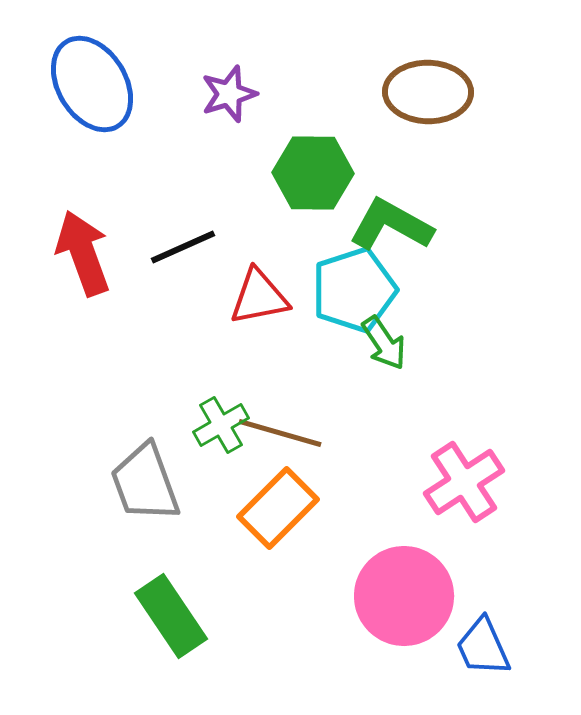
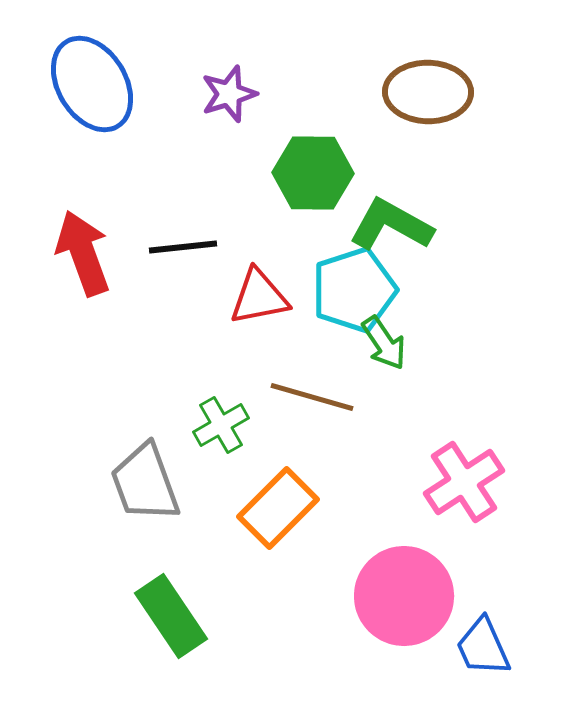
black line: rotated 18 degrees clockwise
brown line: moved 32 px right, 36 px up
